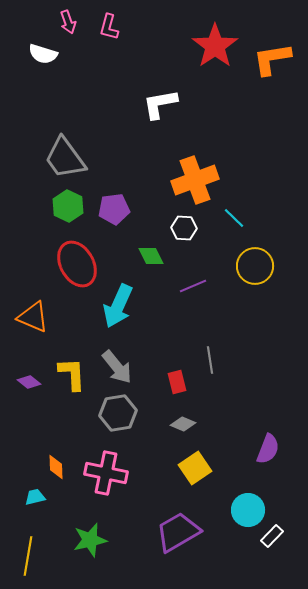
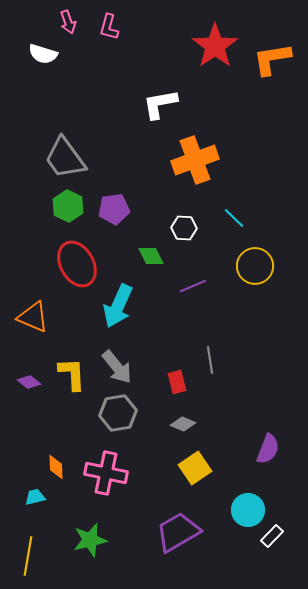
orange cross: moved 20 px up
